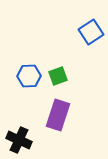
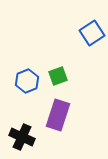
blue square: moved 1 px right, 1 px down
blue hexagon: moved 2 px left, 5 px down; rotated 20 degrees counterclockwise
black cross: moved 3 px right, 3 px up
